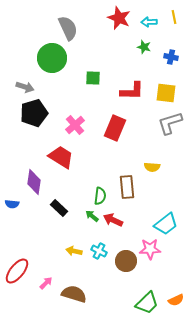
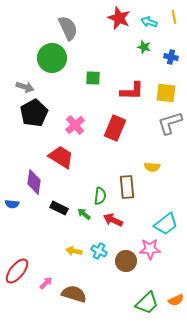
cyan arrow: rotated 21 degrees clockwise
black pentagon: rotated 12 degrees counterclockwise
black rectangle: rotated 18 degrees counterclockwise
green arrow: moved 8 px left, 2 px up
